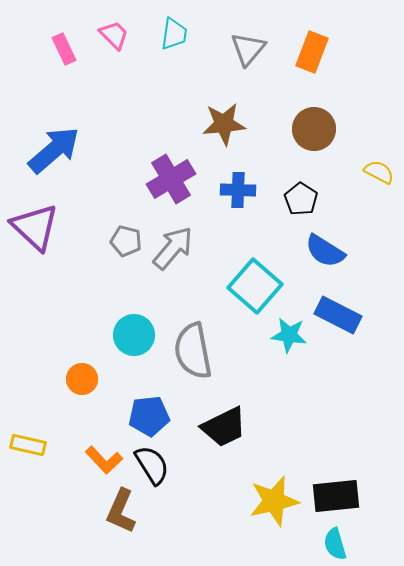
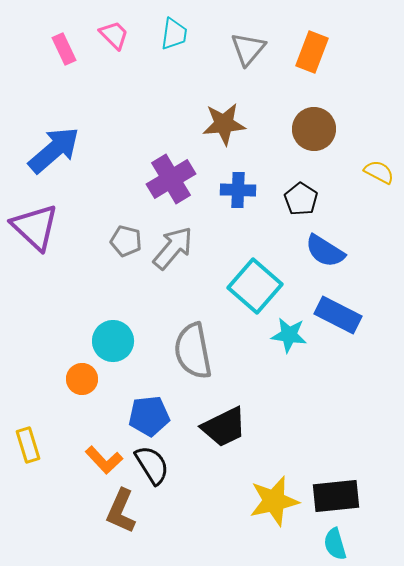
cyan circle: moved 21 px left, 6 px down
yellow rectangle: rotated 60 degrees clockwise
